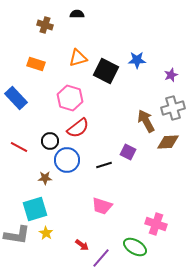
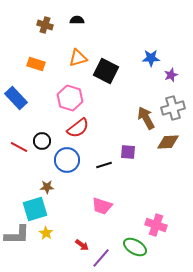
black semicircle: moved 6 px down
blue star: moved 14 px right, 2 px up
brown arrow: moved 3 px up
black circle: moved 8 px left
purple square: rotated 21 degrees counterclockwise
brown star: moved 2 px right, 9 px down
pink cross: moved 1 px down
gray L-shape: rotated 8 degrees counterclockwise
